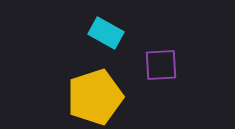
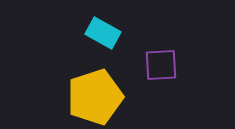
cyan rectangle: moved 3 px left
